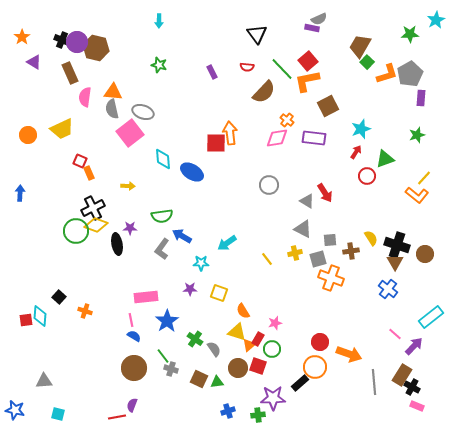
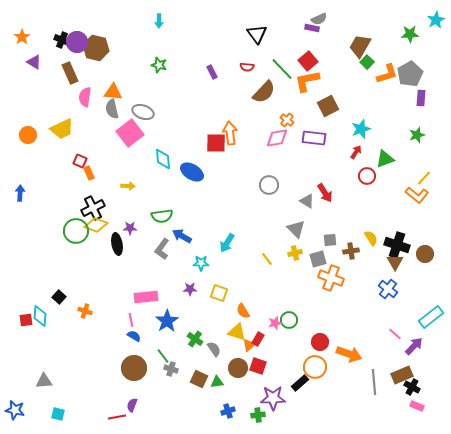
gray triangle at (303, 229): moved 7 px left; rotated 18 degrees clockwise
cyan arrow at (227, 243): rotated 24 degrees counterclockwise
green circle at (272, 349): moved 17 px right, 29 px up
brown rectangle at (402, 375): rotated 35 degrees clockwise
